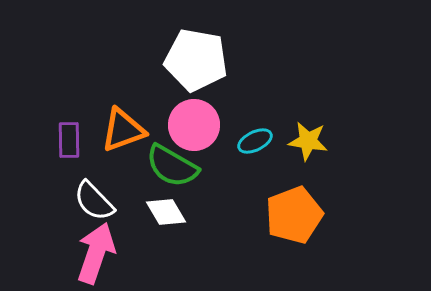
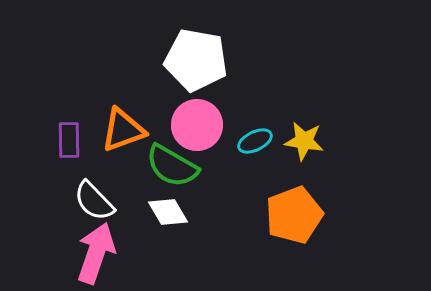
pink circle: moved 3 px right
yellow star: moved 4 px left
white diamond: moved 2 px right
